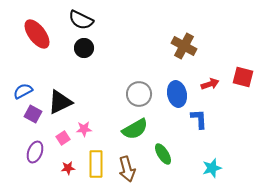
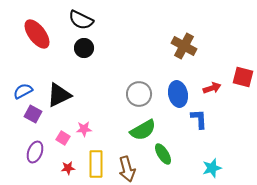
red arrow: moved 2 px right, 4 px down
blue ellipse: moved 1 px right
black triangle: moved 1 px left, 7 px up
green semicircle: moved 8 px right, 1 px down
pink square: rotated 24 degrees counterclockwise
